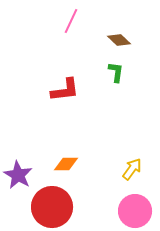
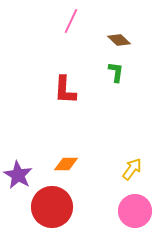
red L-shape: rotated 100 degrees clockwise
